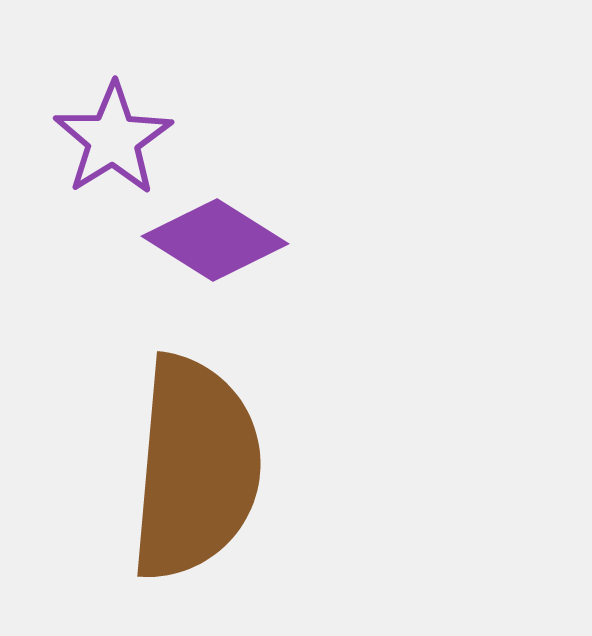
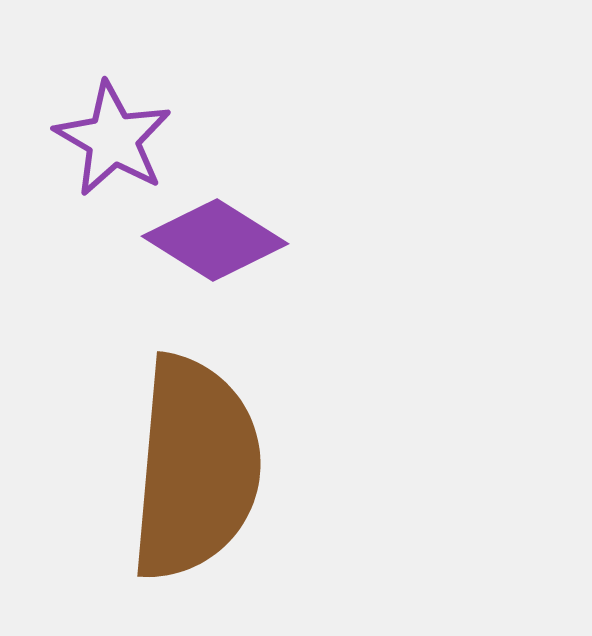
purple star: rotated 10 degrees counterclockwise
